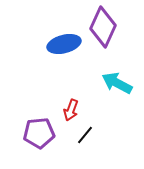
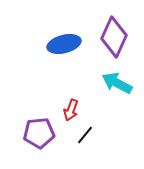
purple diamond: moved 11 px right, 10 px down
